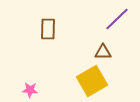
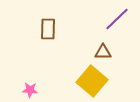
yellow square: rotated 20 degrees counterclockwise
